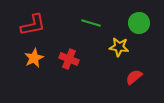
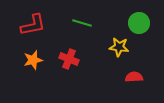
green line: moved 9 px left
orange star: moved 1 px left, 2 px down; rotated 12 degrees clockwise
red semicircle: rotated 36 degrees clockwise
